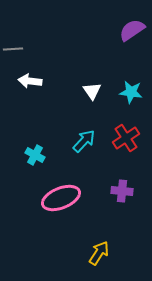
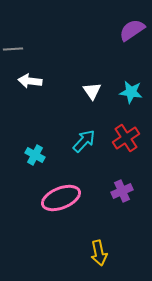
purple cross: rotated 30 degrees counterclockwise
yellow arrow: rotated 135 degrees clockwise
